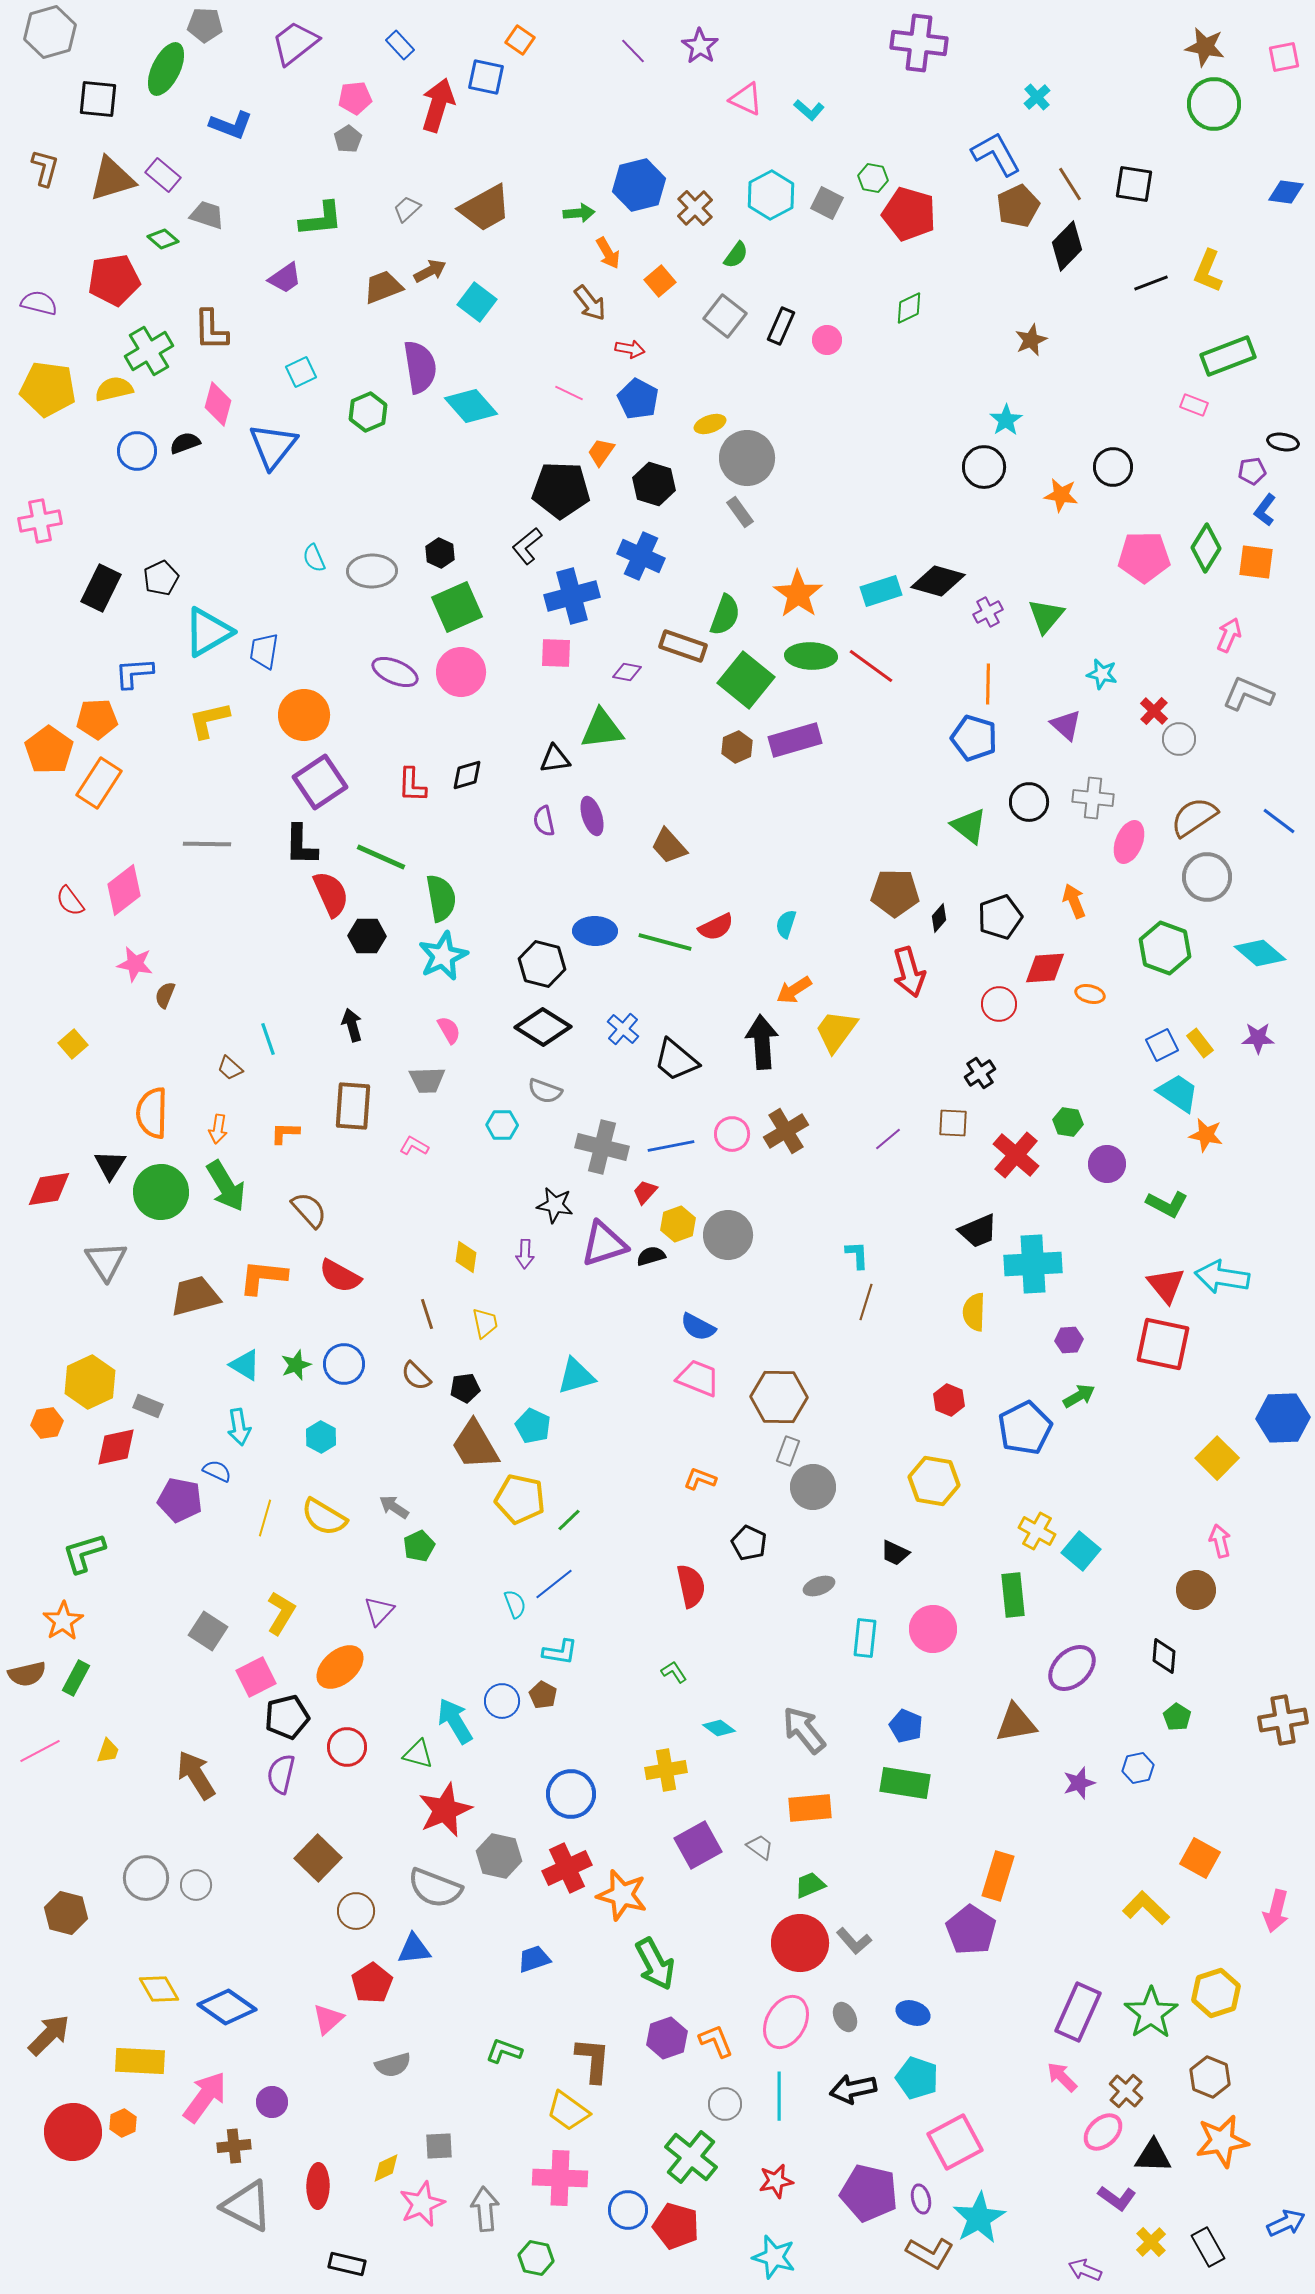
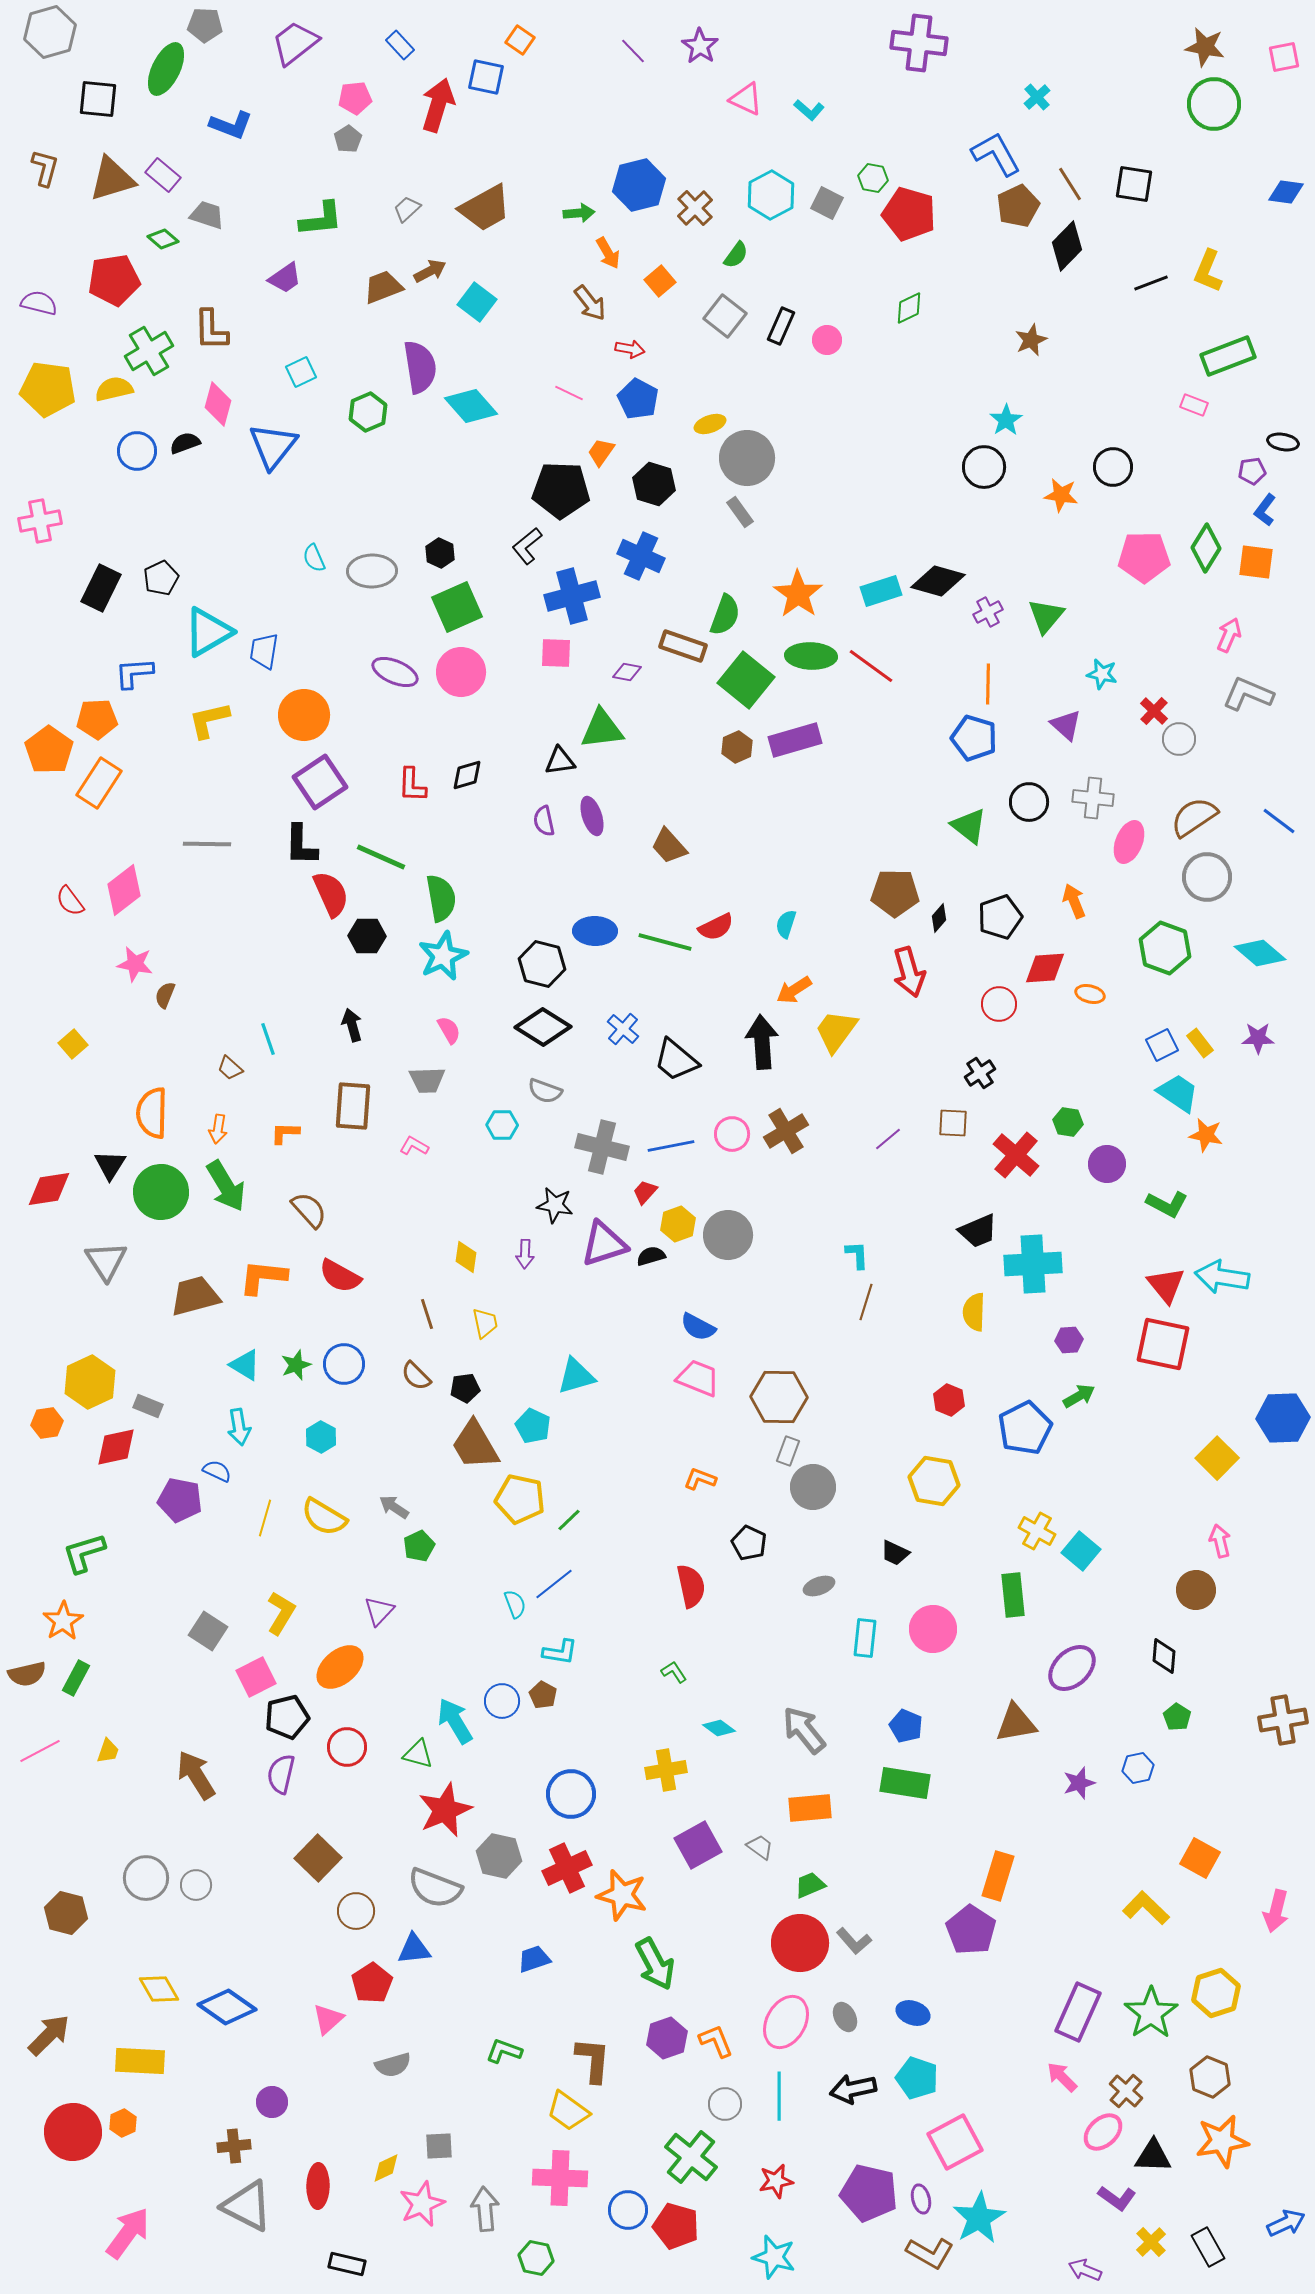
black triangle at (555, 759): moved 5 px right, 2 px down
pink arrow at (205, 2097): moved 77 px left, 136 px down
